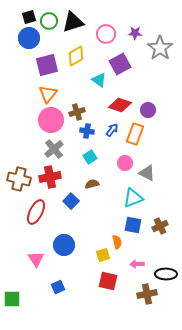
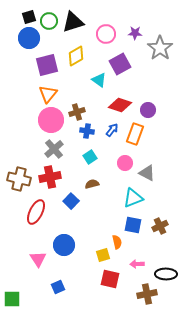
pink triangle at (36, 259): moved 2 px right
red square at (108, 281): moved 2 px right, 2 px up
